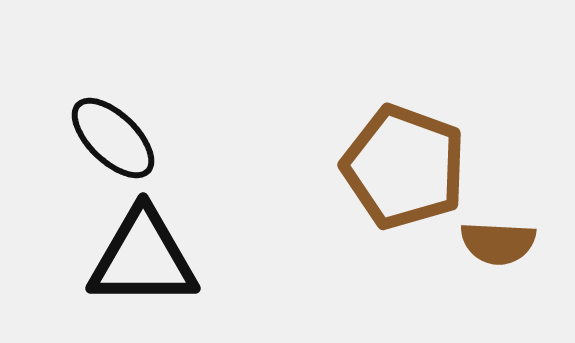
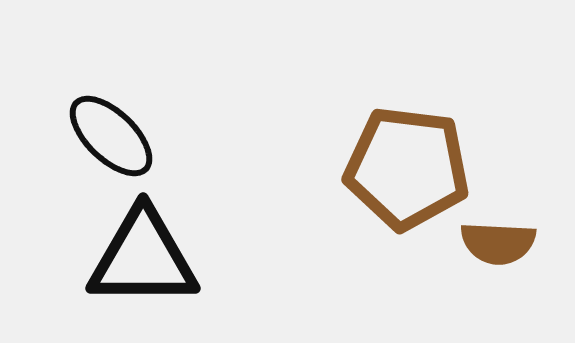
black ellipse: moved 2 px left, 2 px up
brown pentagon: moved 3 px right, 1 px down; rotated 13 degrees counterclockwise
